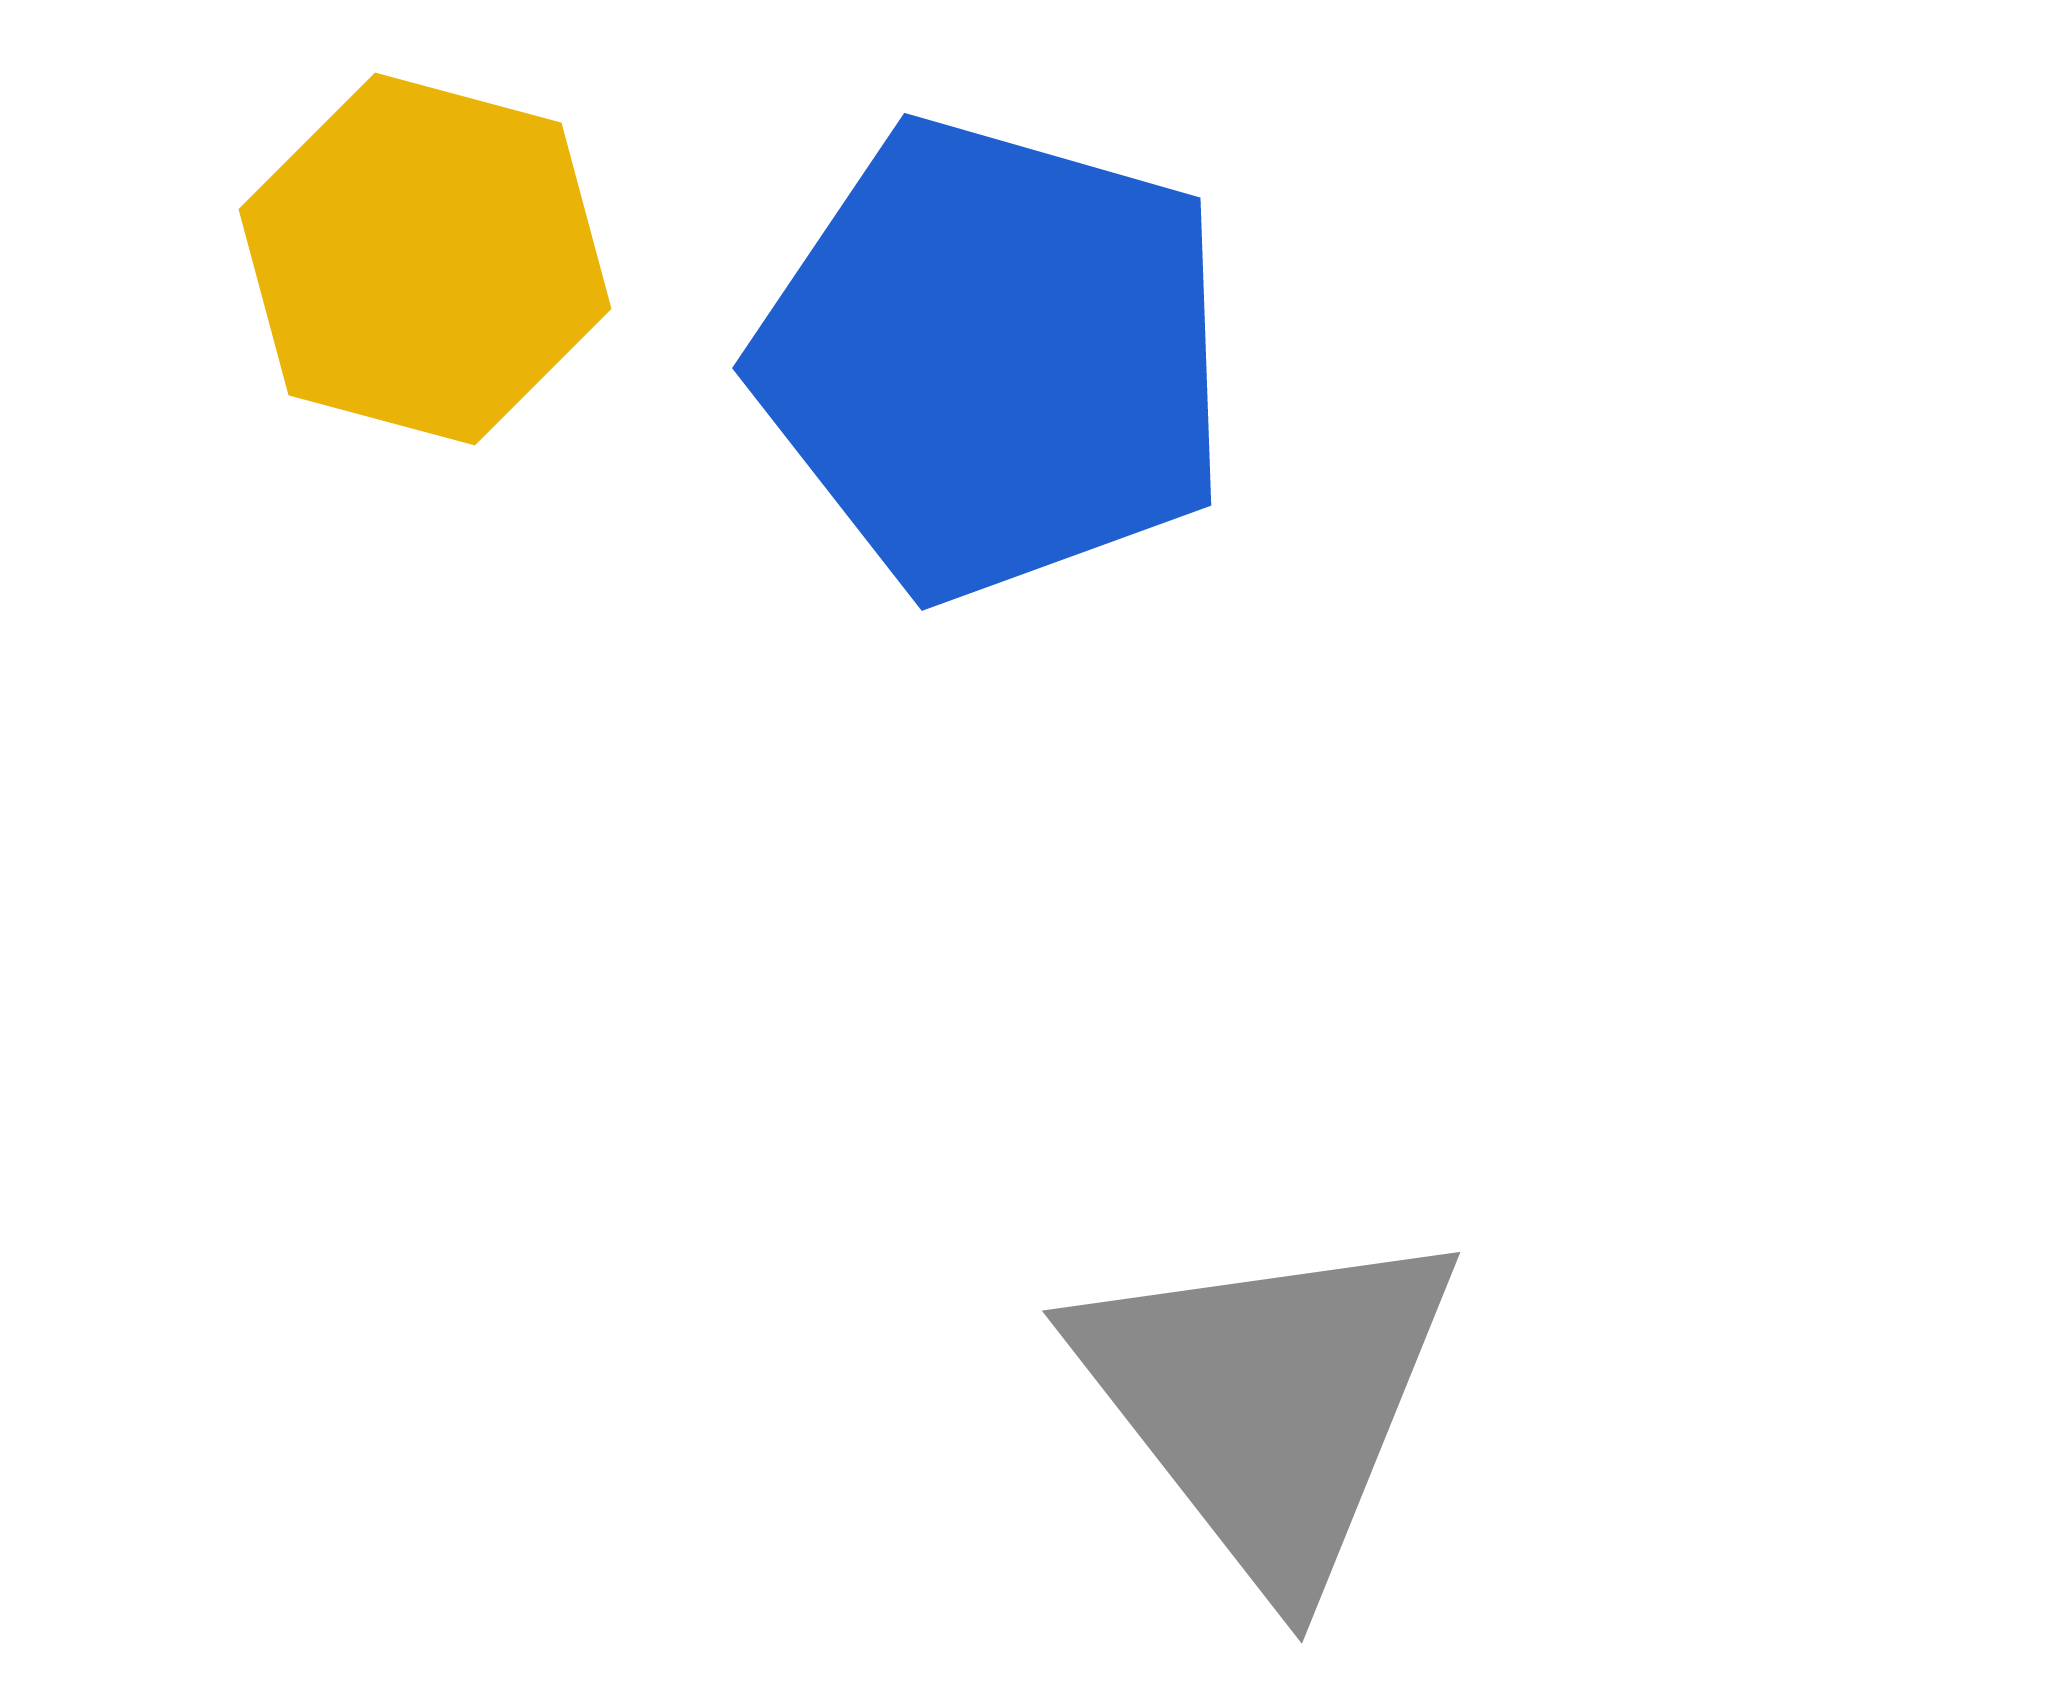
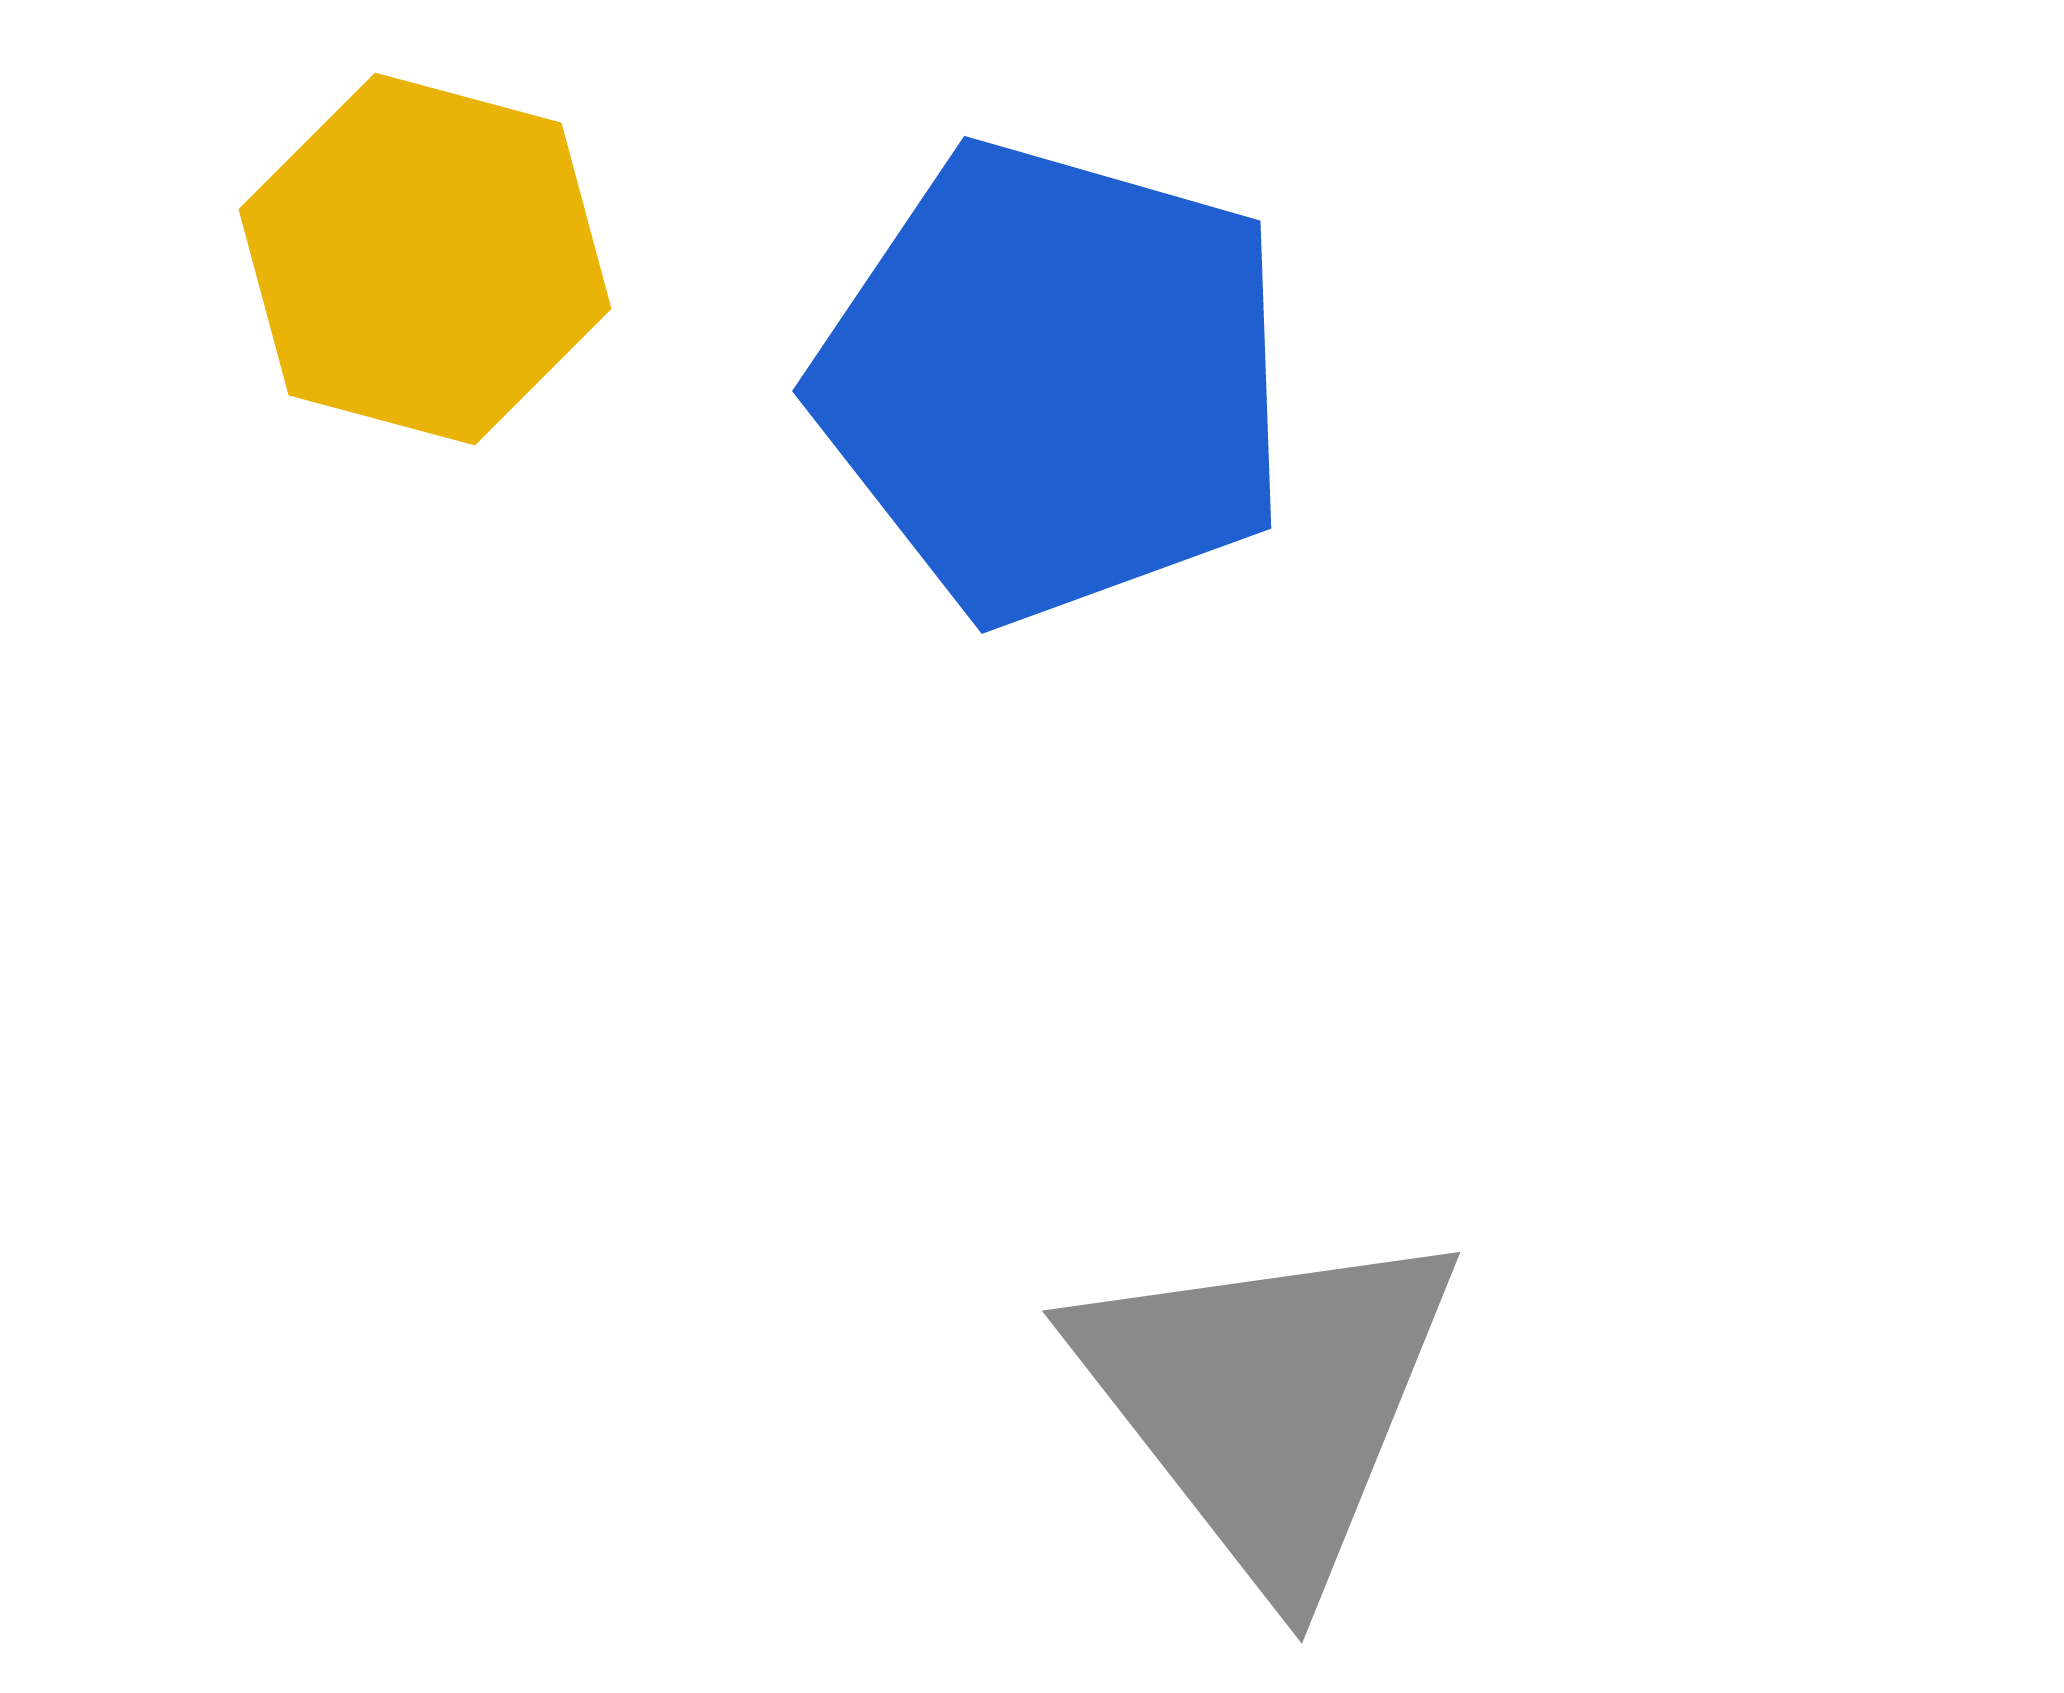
blue pentagon: moved 60 px right, 23 px down
